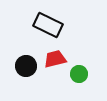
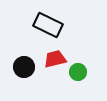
black circle: moved 2 px left, 1 px down
green circle: moved 1 px left, 2 px up
